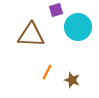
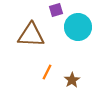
brown star: rotated 21 degrees clockwise
